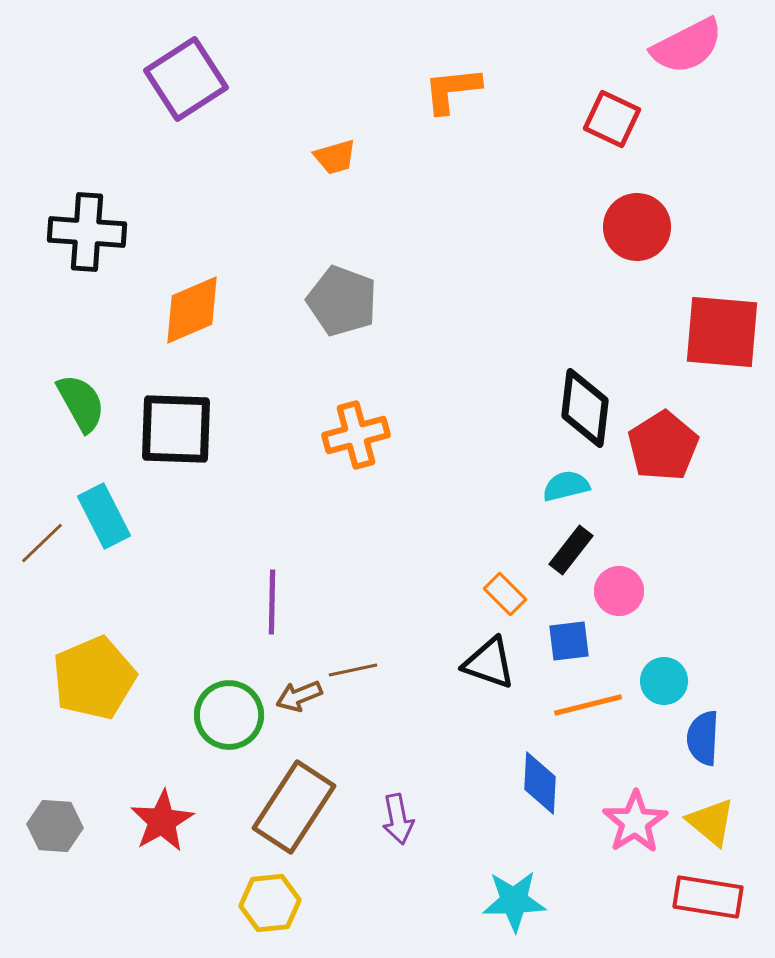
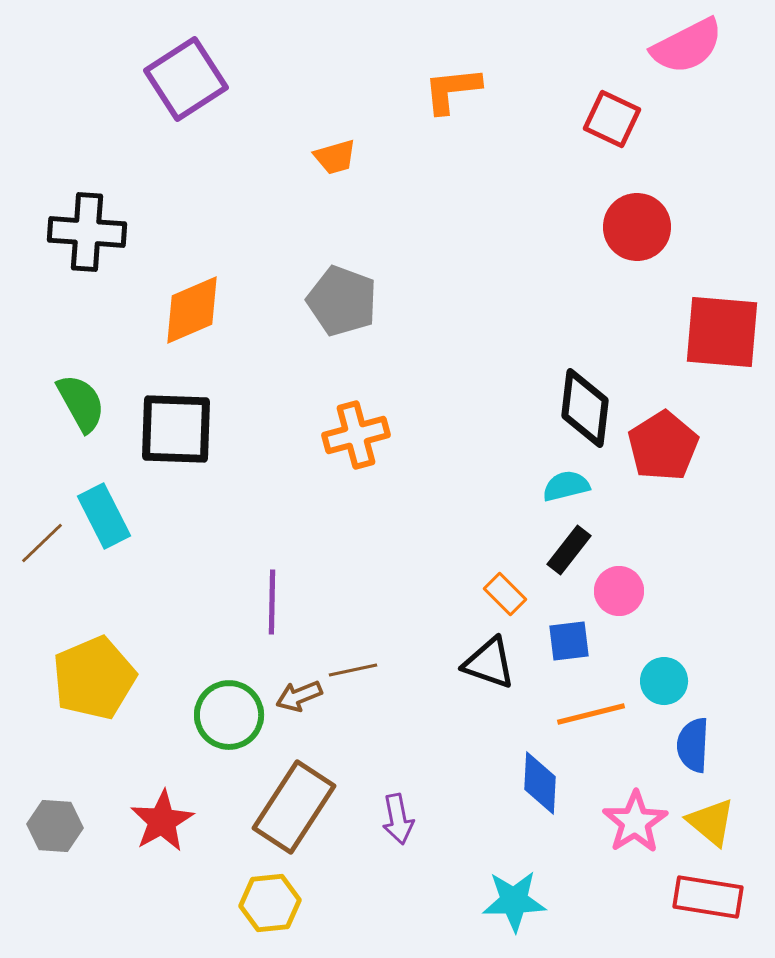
black rectangle at (571, 550): moved 2 px left
orange line at (588, 705): moved 3 px right, 9 px down
blue semicircle at (703, 738): moved 10 px left, 7 px down
